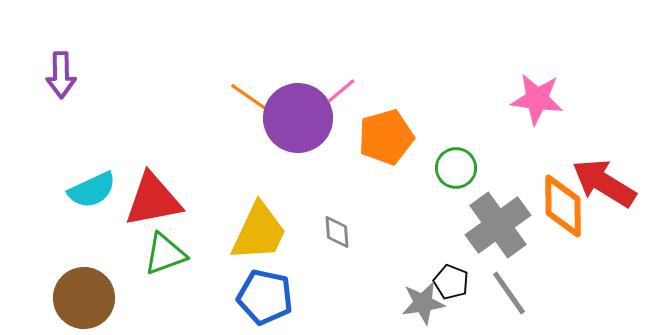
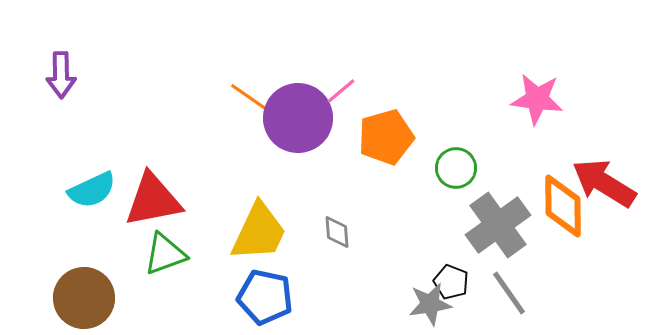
gray star: moved 7 px right, 1 px down
